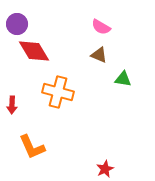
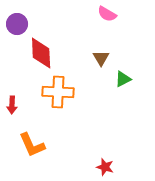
pink semicircle: moved 6 px right, 13 px up
red diamond: moved 7 px right, 2 px down; rotated 28 degrees clockwise
brown triangle: moved 2 px right, 3 px down; rotated 36 degrees clockwise
green triangle: rotated 36 degrees counterclockwise
orange cross: rotated 12 degrees counterclockwise
orange L-shape: moved 2 px up
red star: moved 2 px up; rotated 30 degrees counterclockwise
